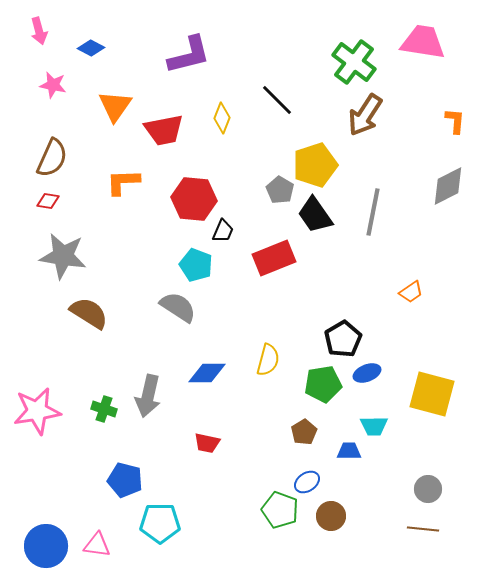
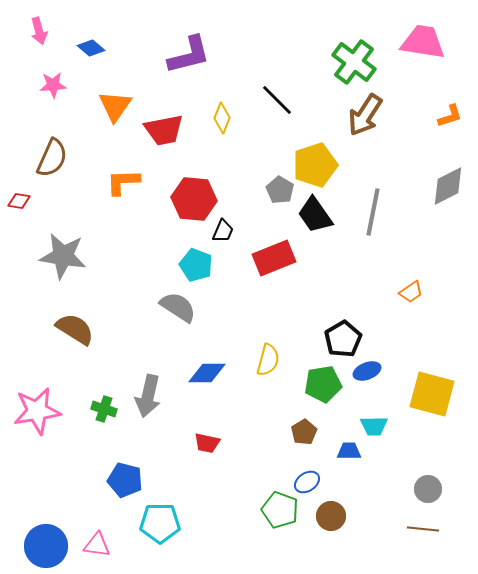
blue diamond at (91, 48): rotated 12 degrees clockwise
pink star at (53, 85): rotated 16 degrees counterclockwise
orange L-shape at (455, 121): moved 5 px left, 5 px up; rotated 68 degrees clockwise
red diamond at (48, 201): moved 29 px left
brown semicircle at (89, 313): moved 14 px left, 16 px down
blue ellipse at (367, 373): moved 2 px up
